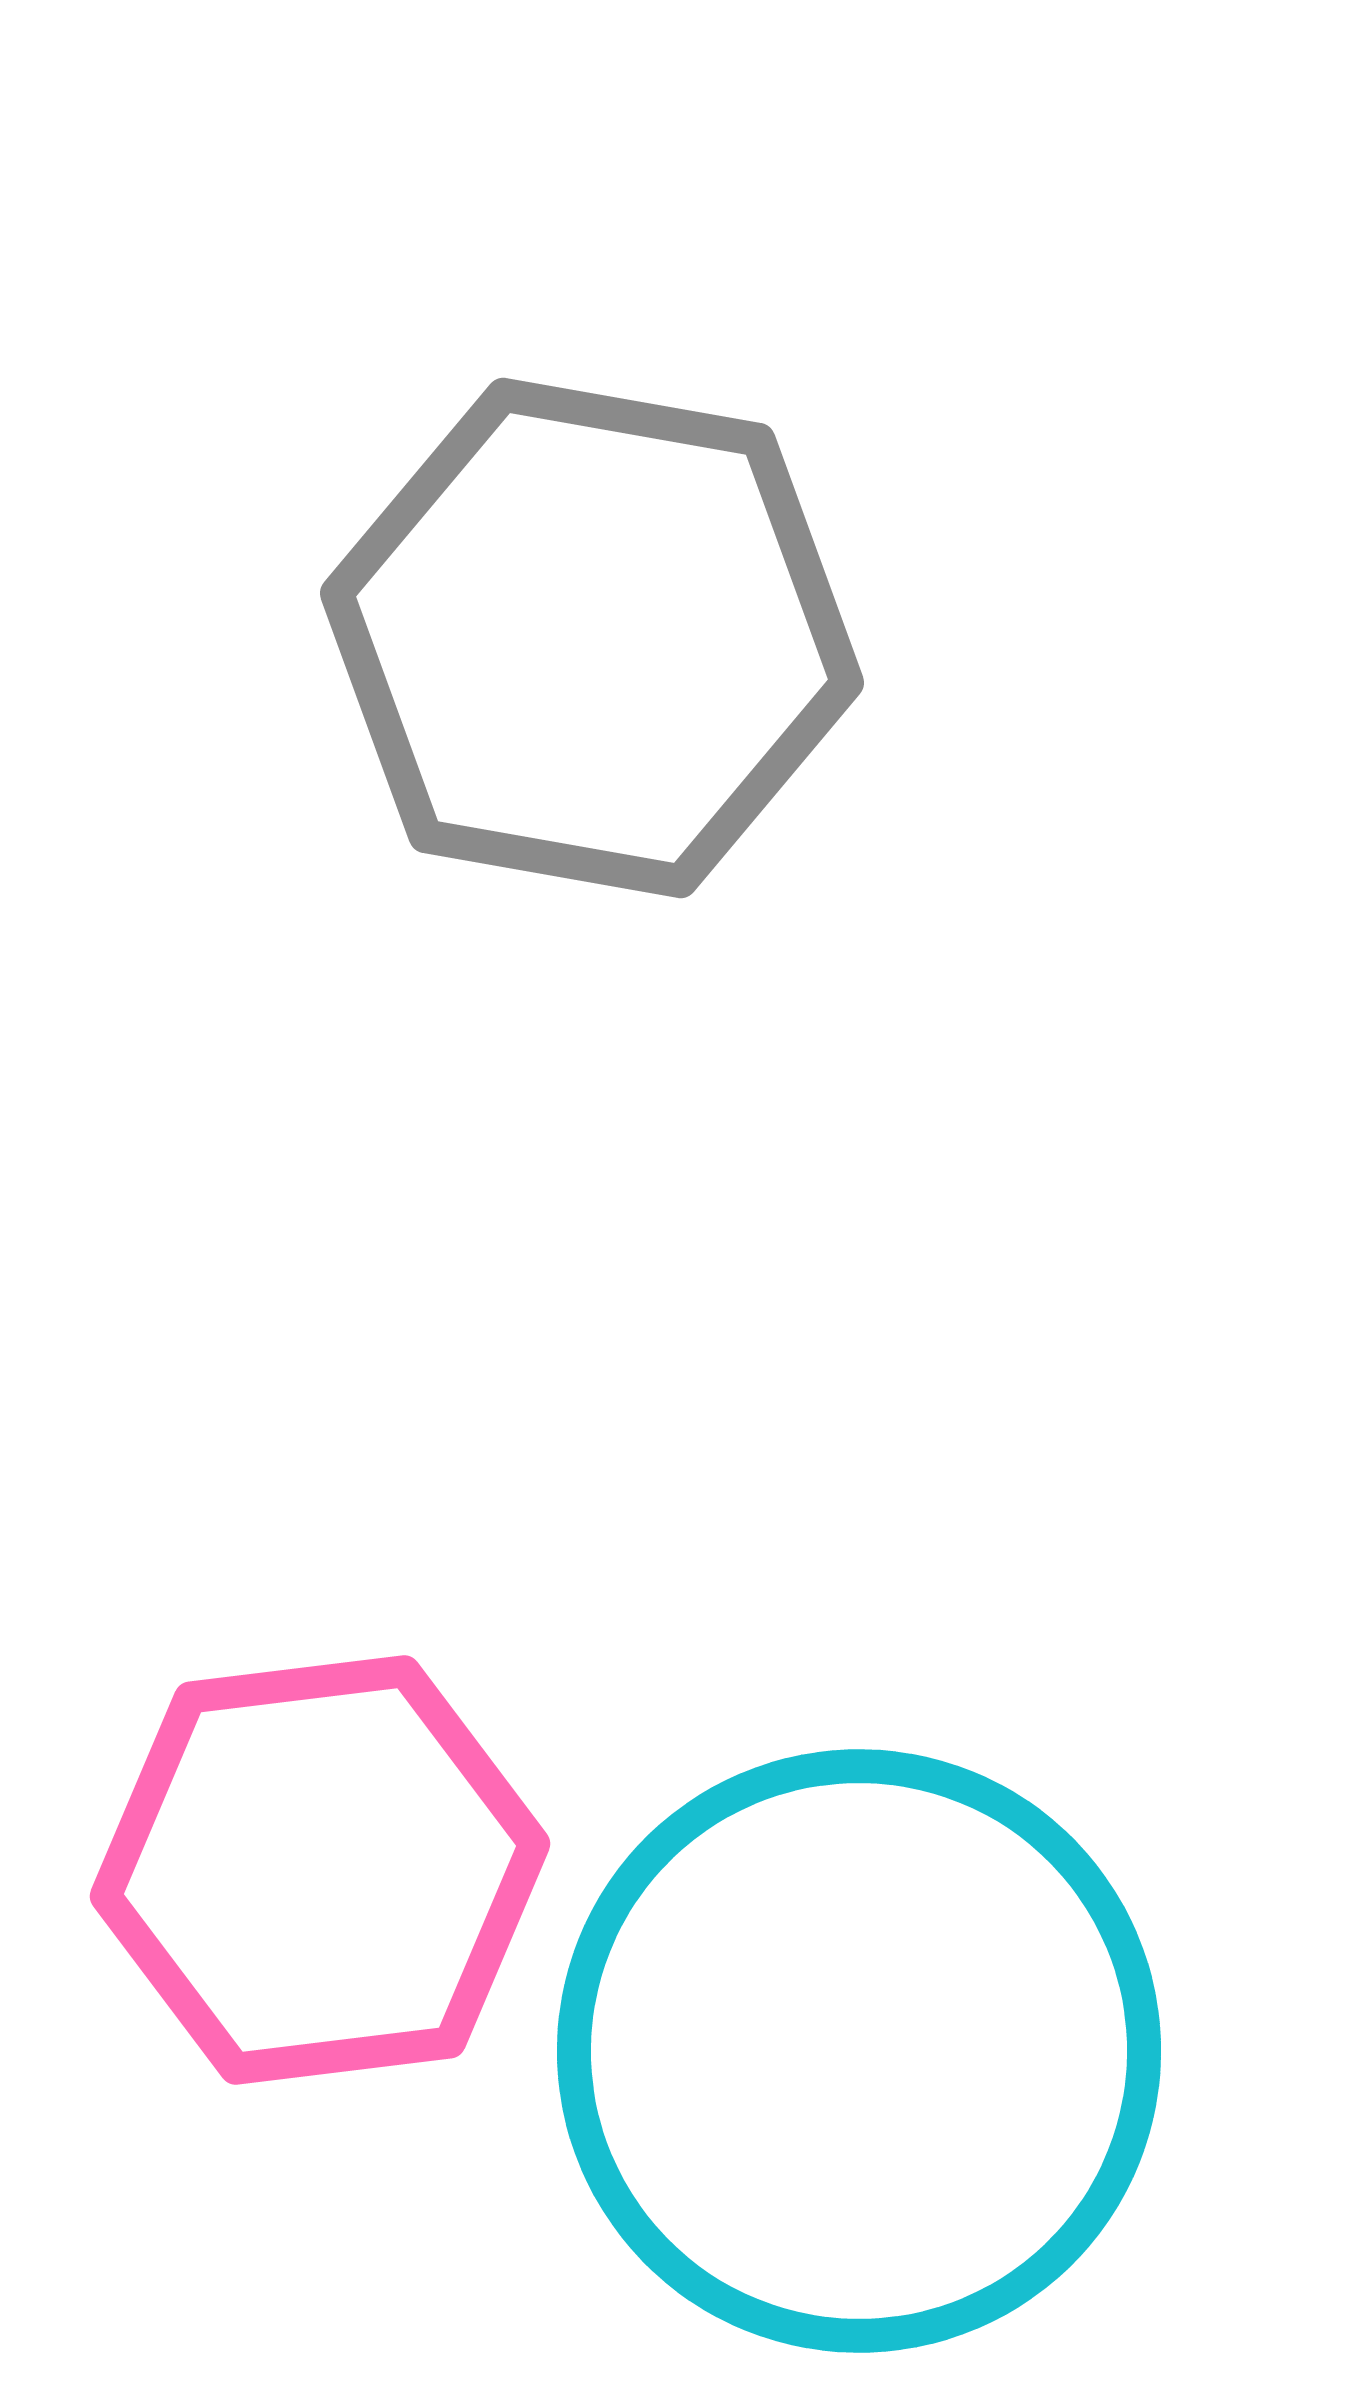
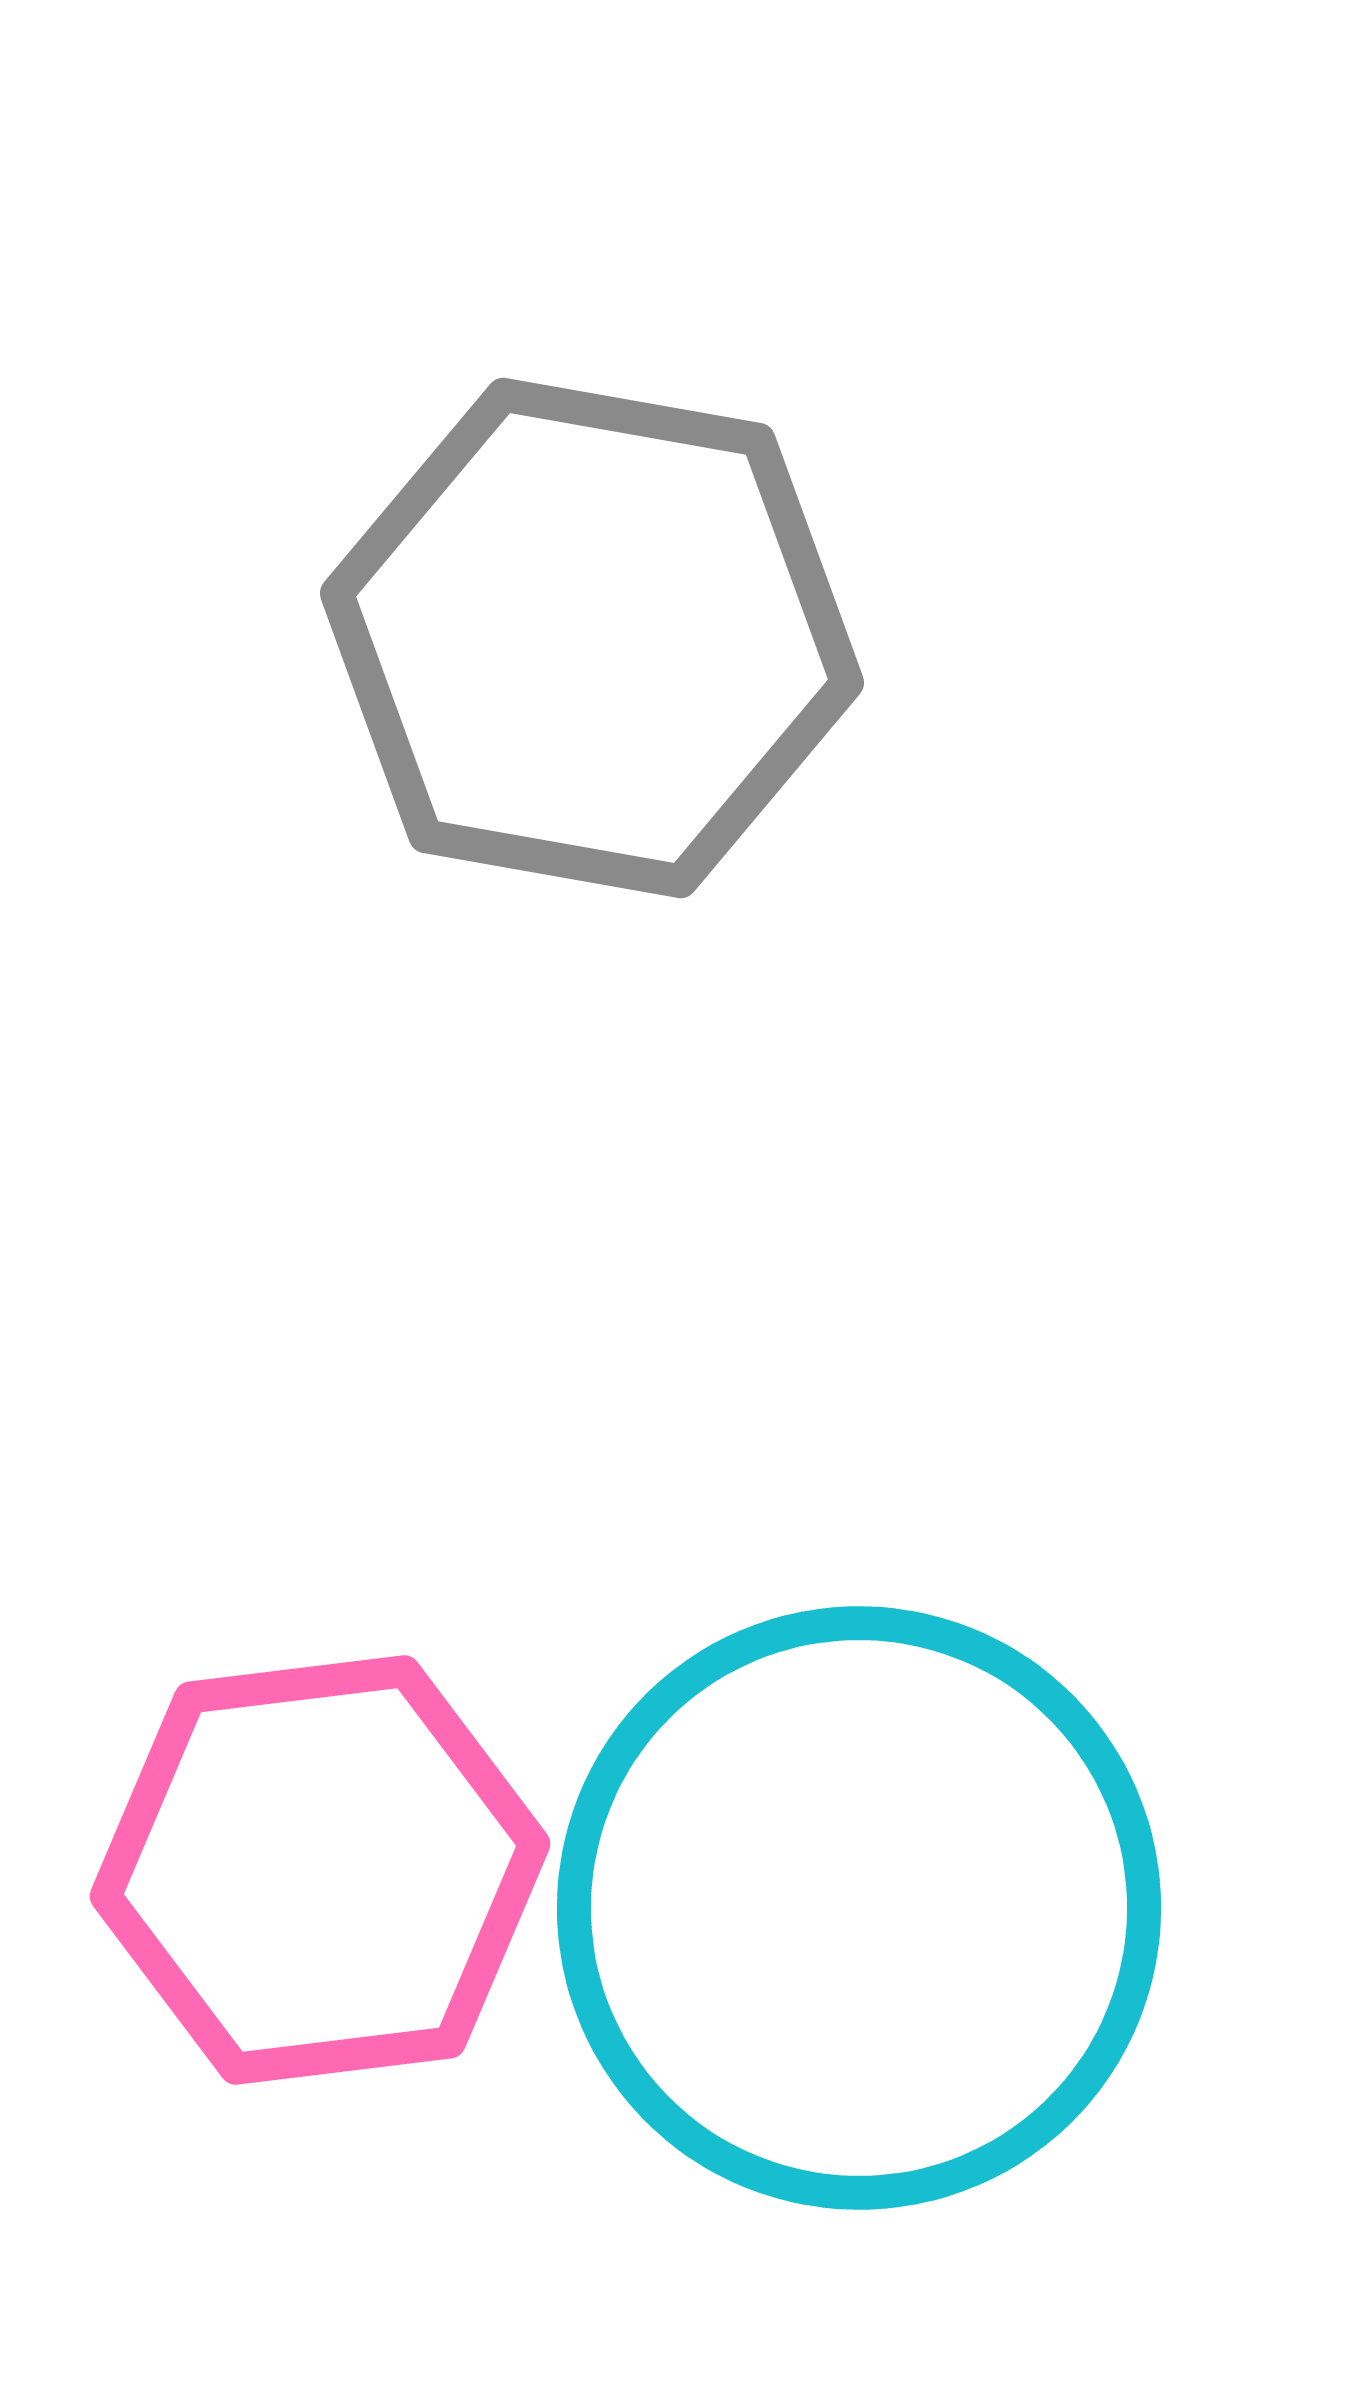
cyan circle: moved 143 px up
